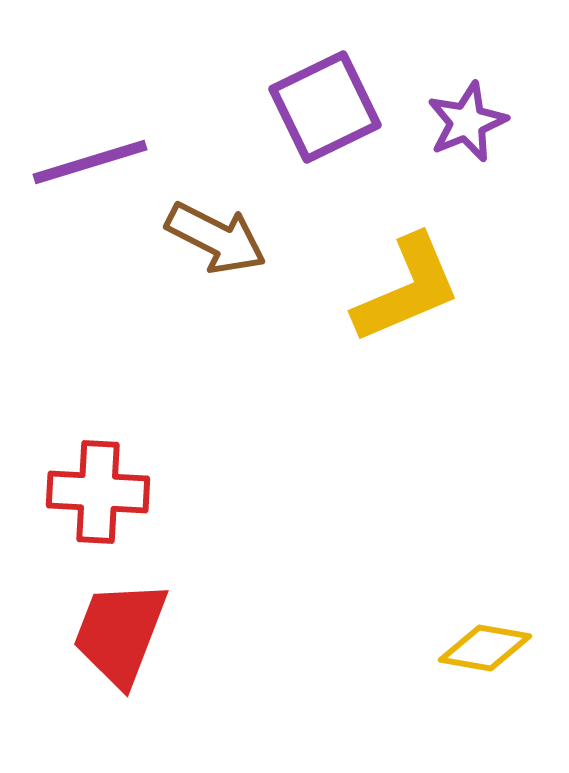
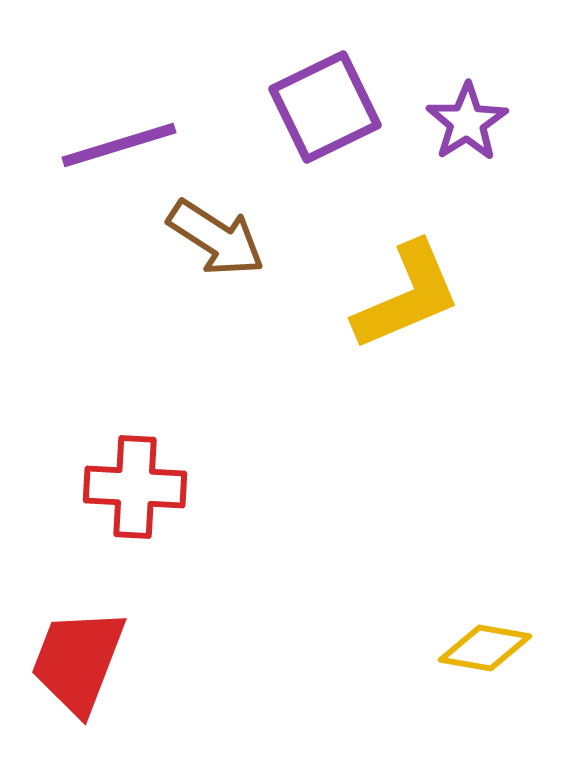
purple star: rotated 10 degrees counterclockwise
purple line: moved 29 px right, 17 px up
brown arrow: rotated 6 degrees clockwise
yellow L-shape: moved 7 px down
red cross: moved 37 px right, 5 px up
red trapezoid: moved 42 px left, 28 px down
